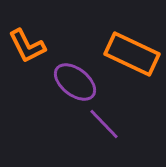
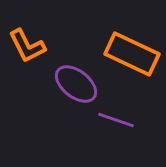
purple ellipse: moved 1 px right, 2 px down
purple line: moved 12 px right, 4 px up; rotated 27 degrees counterclockwise
